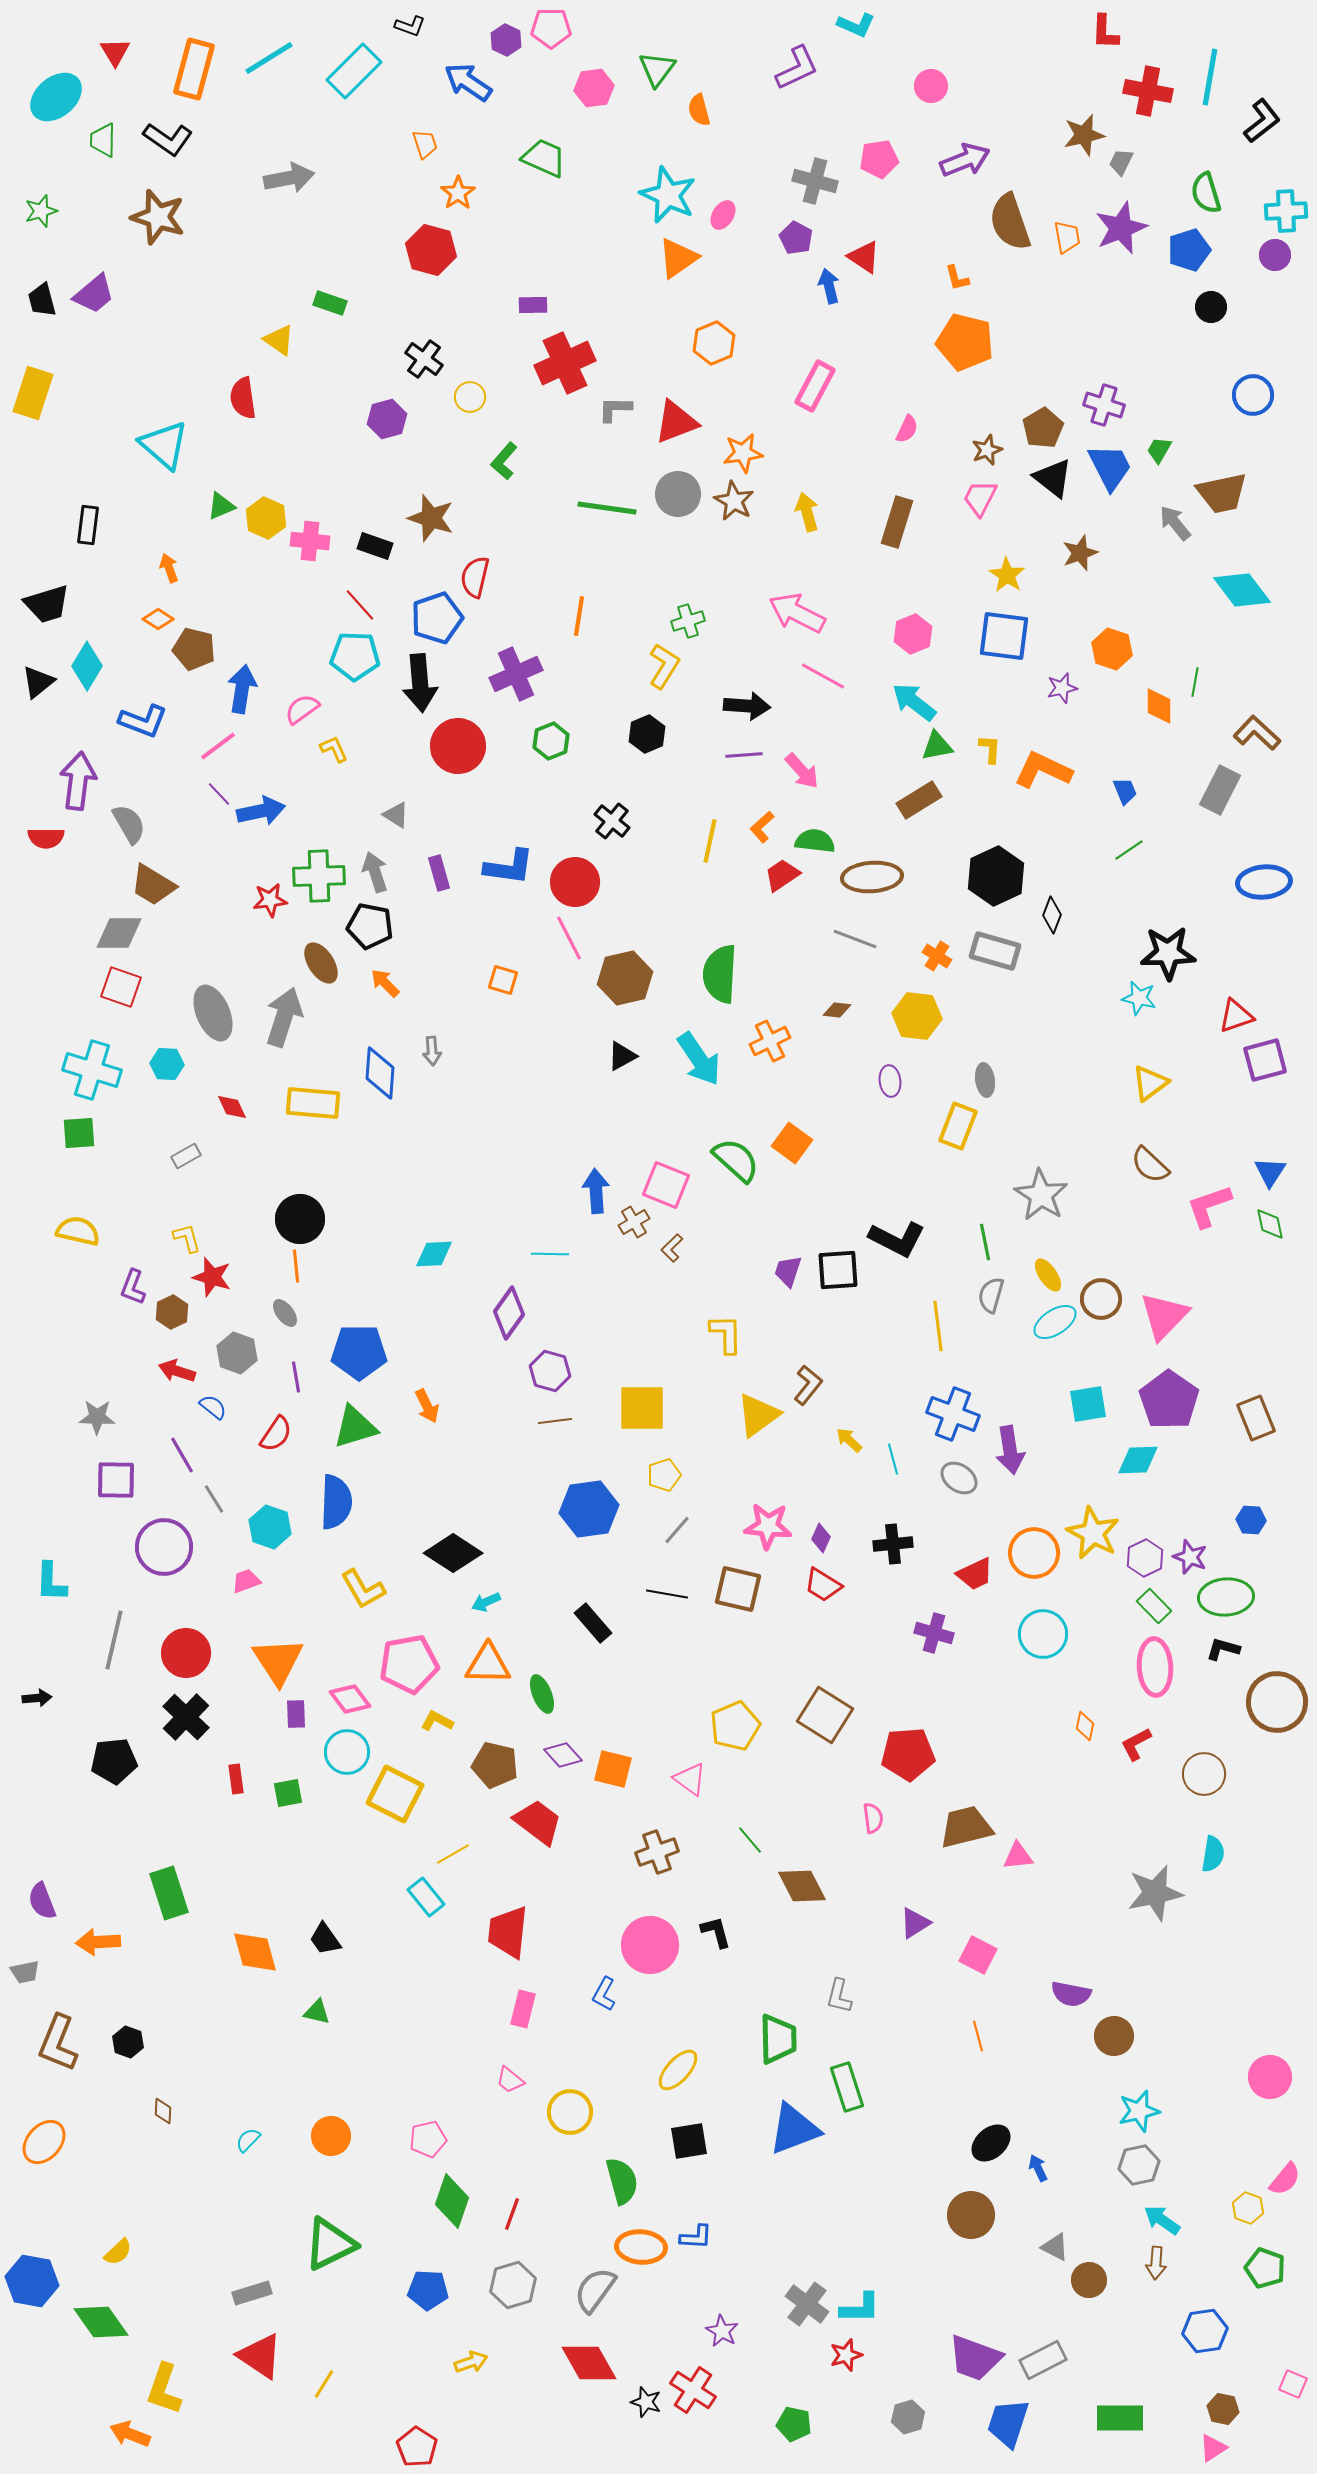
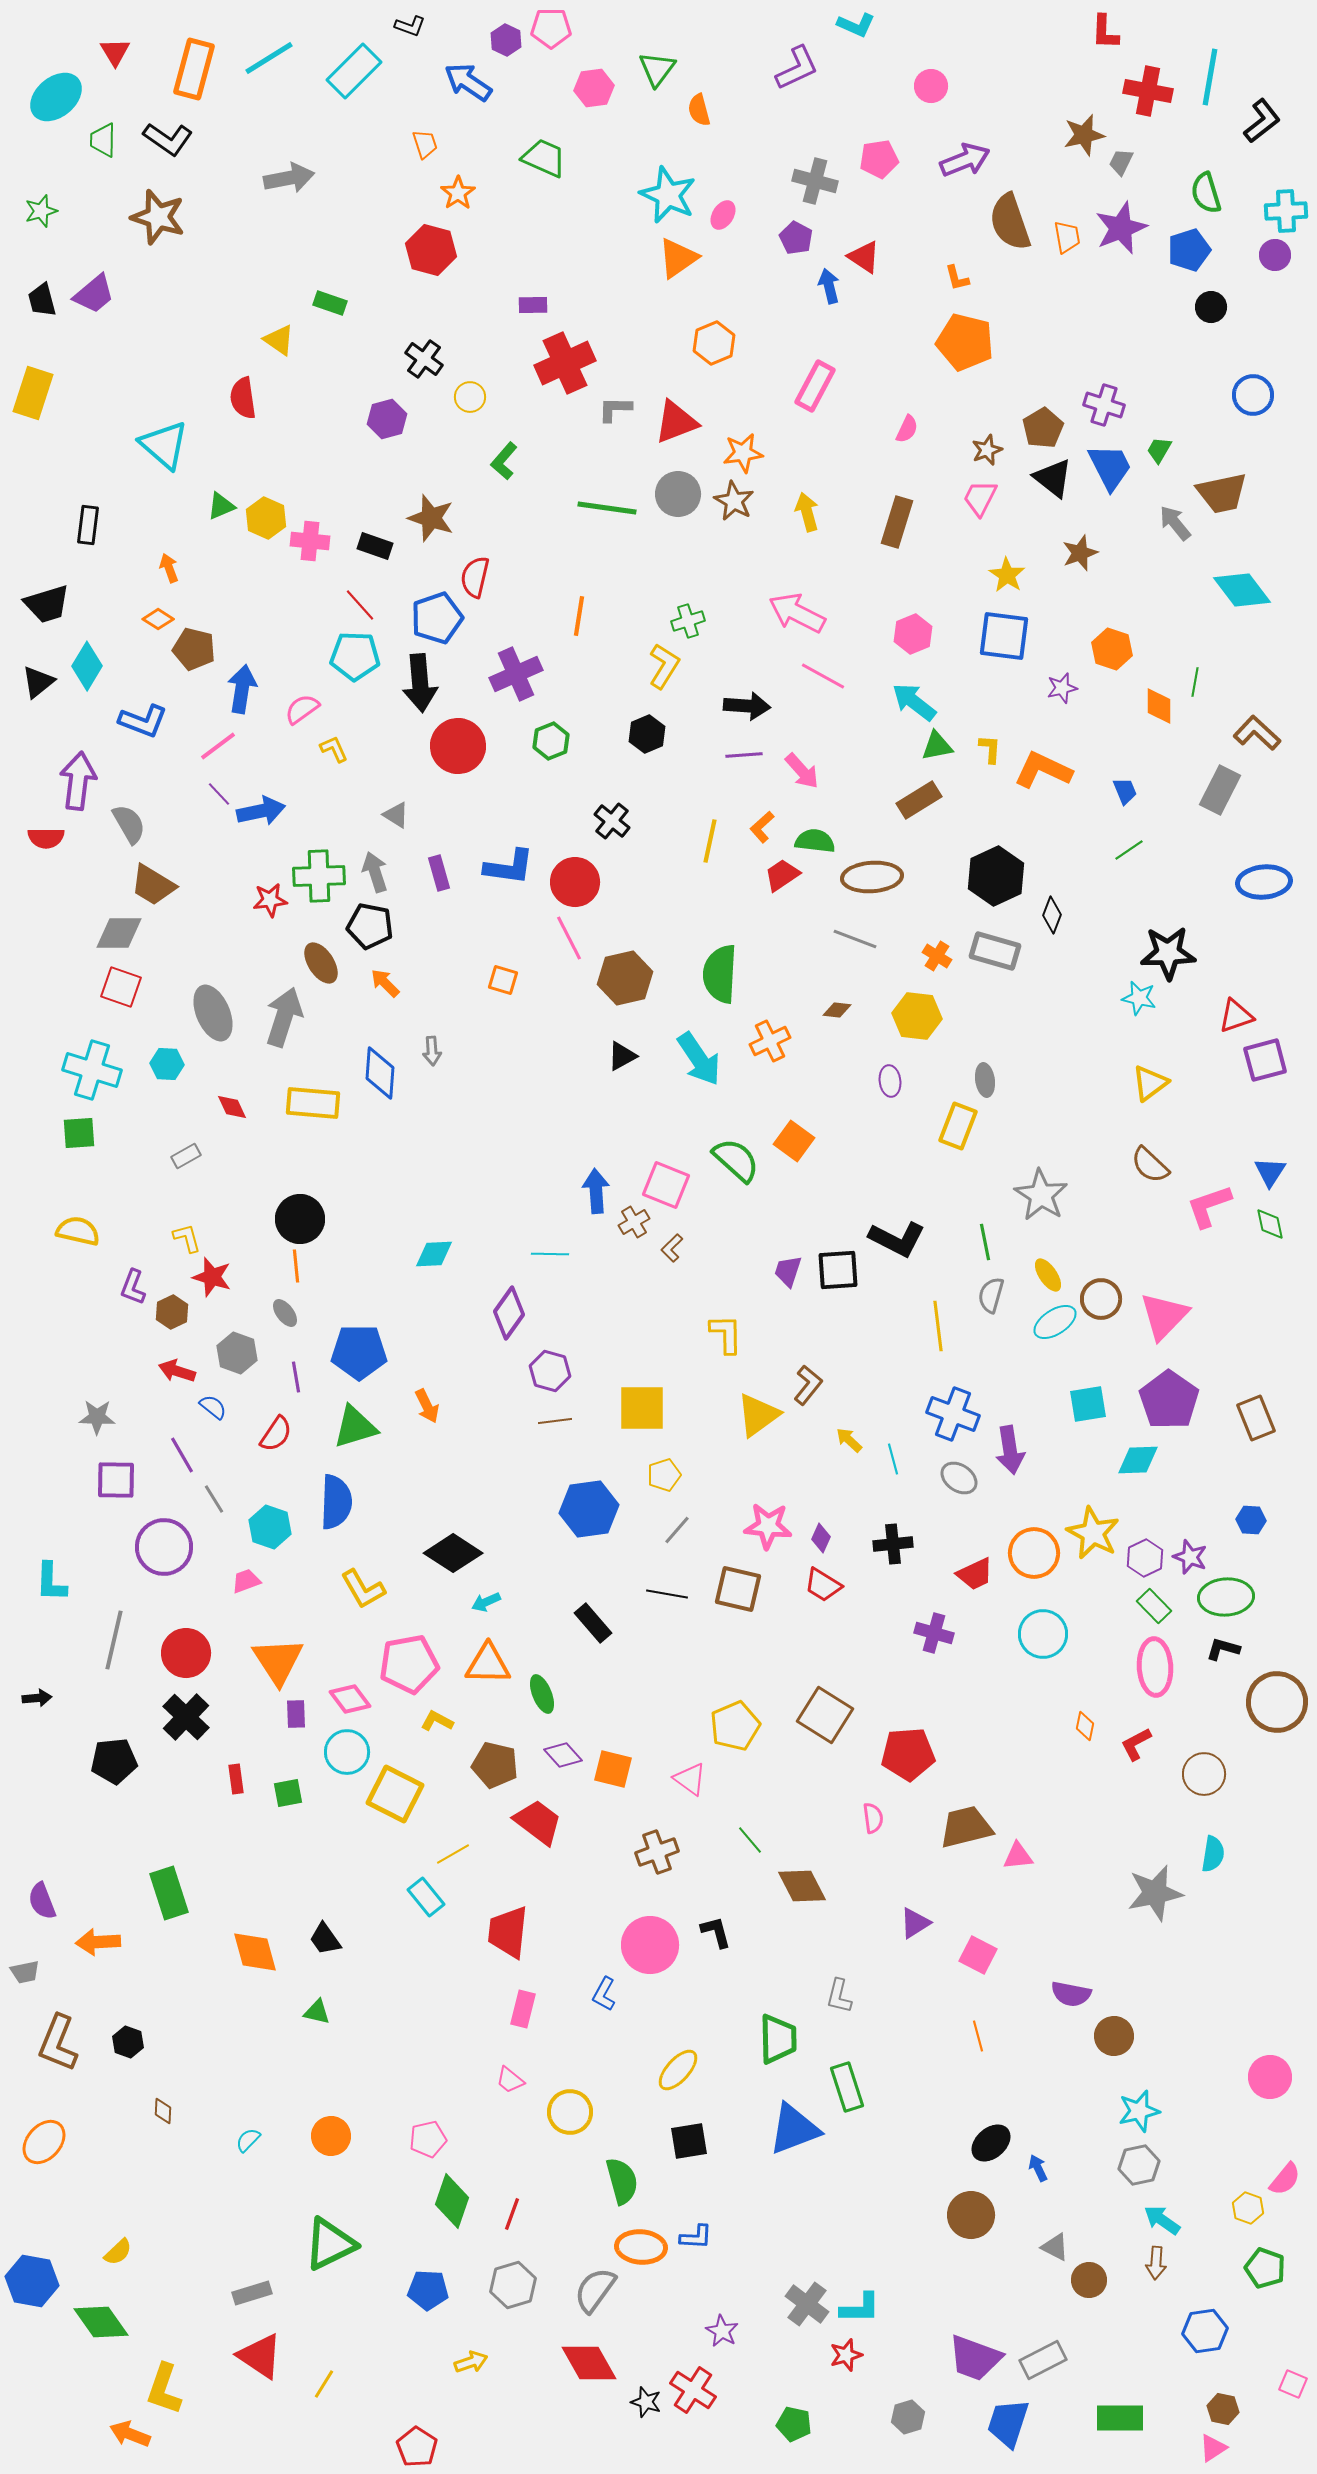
orange square at (792, 1143): moved 2 px right, 2 px up
